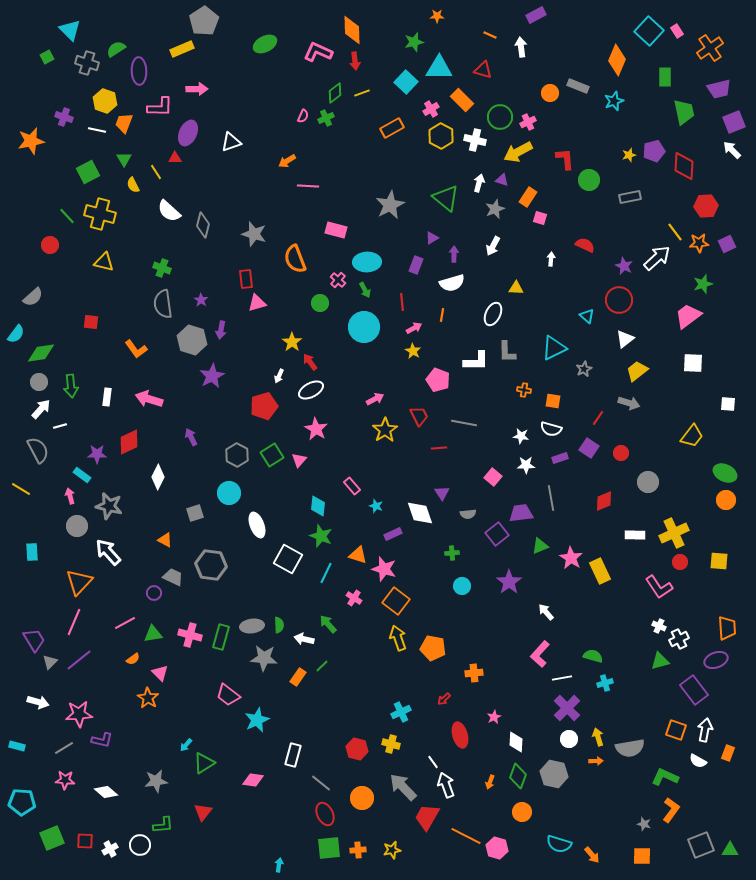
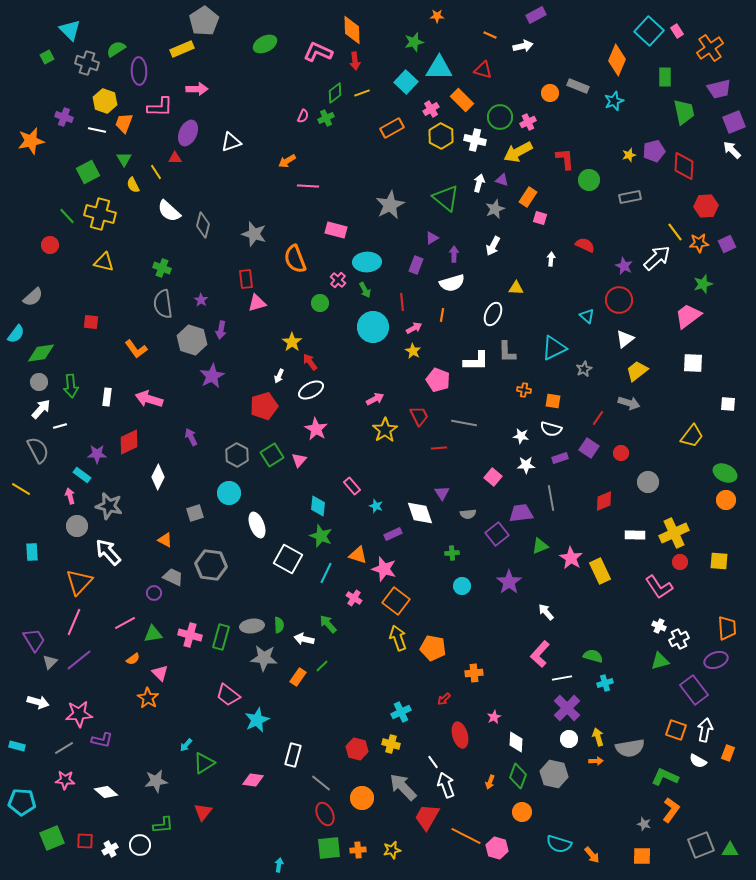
white arrow at (521, 47): moved 2 px right, 1 px up; rotated 84 degrees clockwise
cyan circle at (364, 327): moved 9 px right
